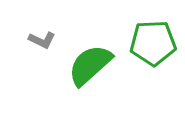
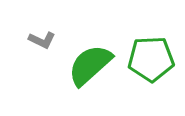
green pentagon: moved 2 px left, 16 px down
